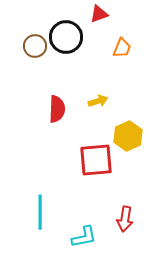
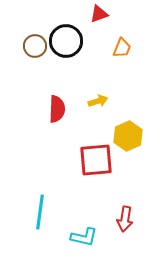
black circle: moved 4 px down
cyan line: rotated 8 degrees clockwise
cyan L-shape: rotated 24 degrees clockwise
